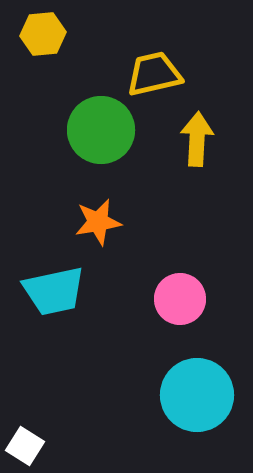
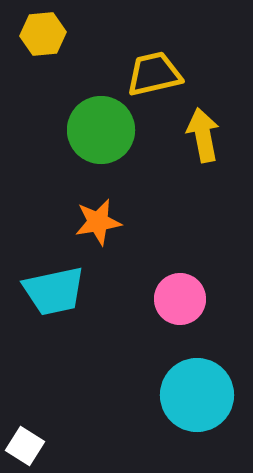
yellow arrow: moved 6 px right, 4 px up; rotated 14 degrees counterclockwise
